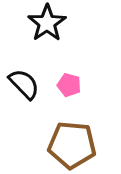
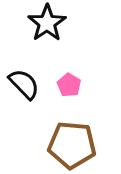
pink pentagon: rotated 15 degrees clockwise
